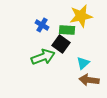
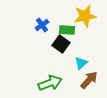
yellow star: moved 4 px right
blue cross: rotated 24 degrees clockwise
green arrow: moved 7 px right, 26 px down
cyan triangle: moved 2 px left
brown arrow: rotated 126 degrees clockwise
